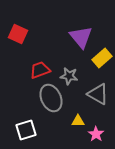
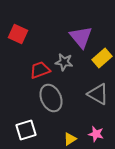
gray star: moved 5 px left, 14 px up
yellow triangle: moved 8 px left, 18 px down; rotated 32 degrees counterclockwise
pink star: rotated 21 degrees counterclockwise
